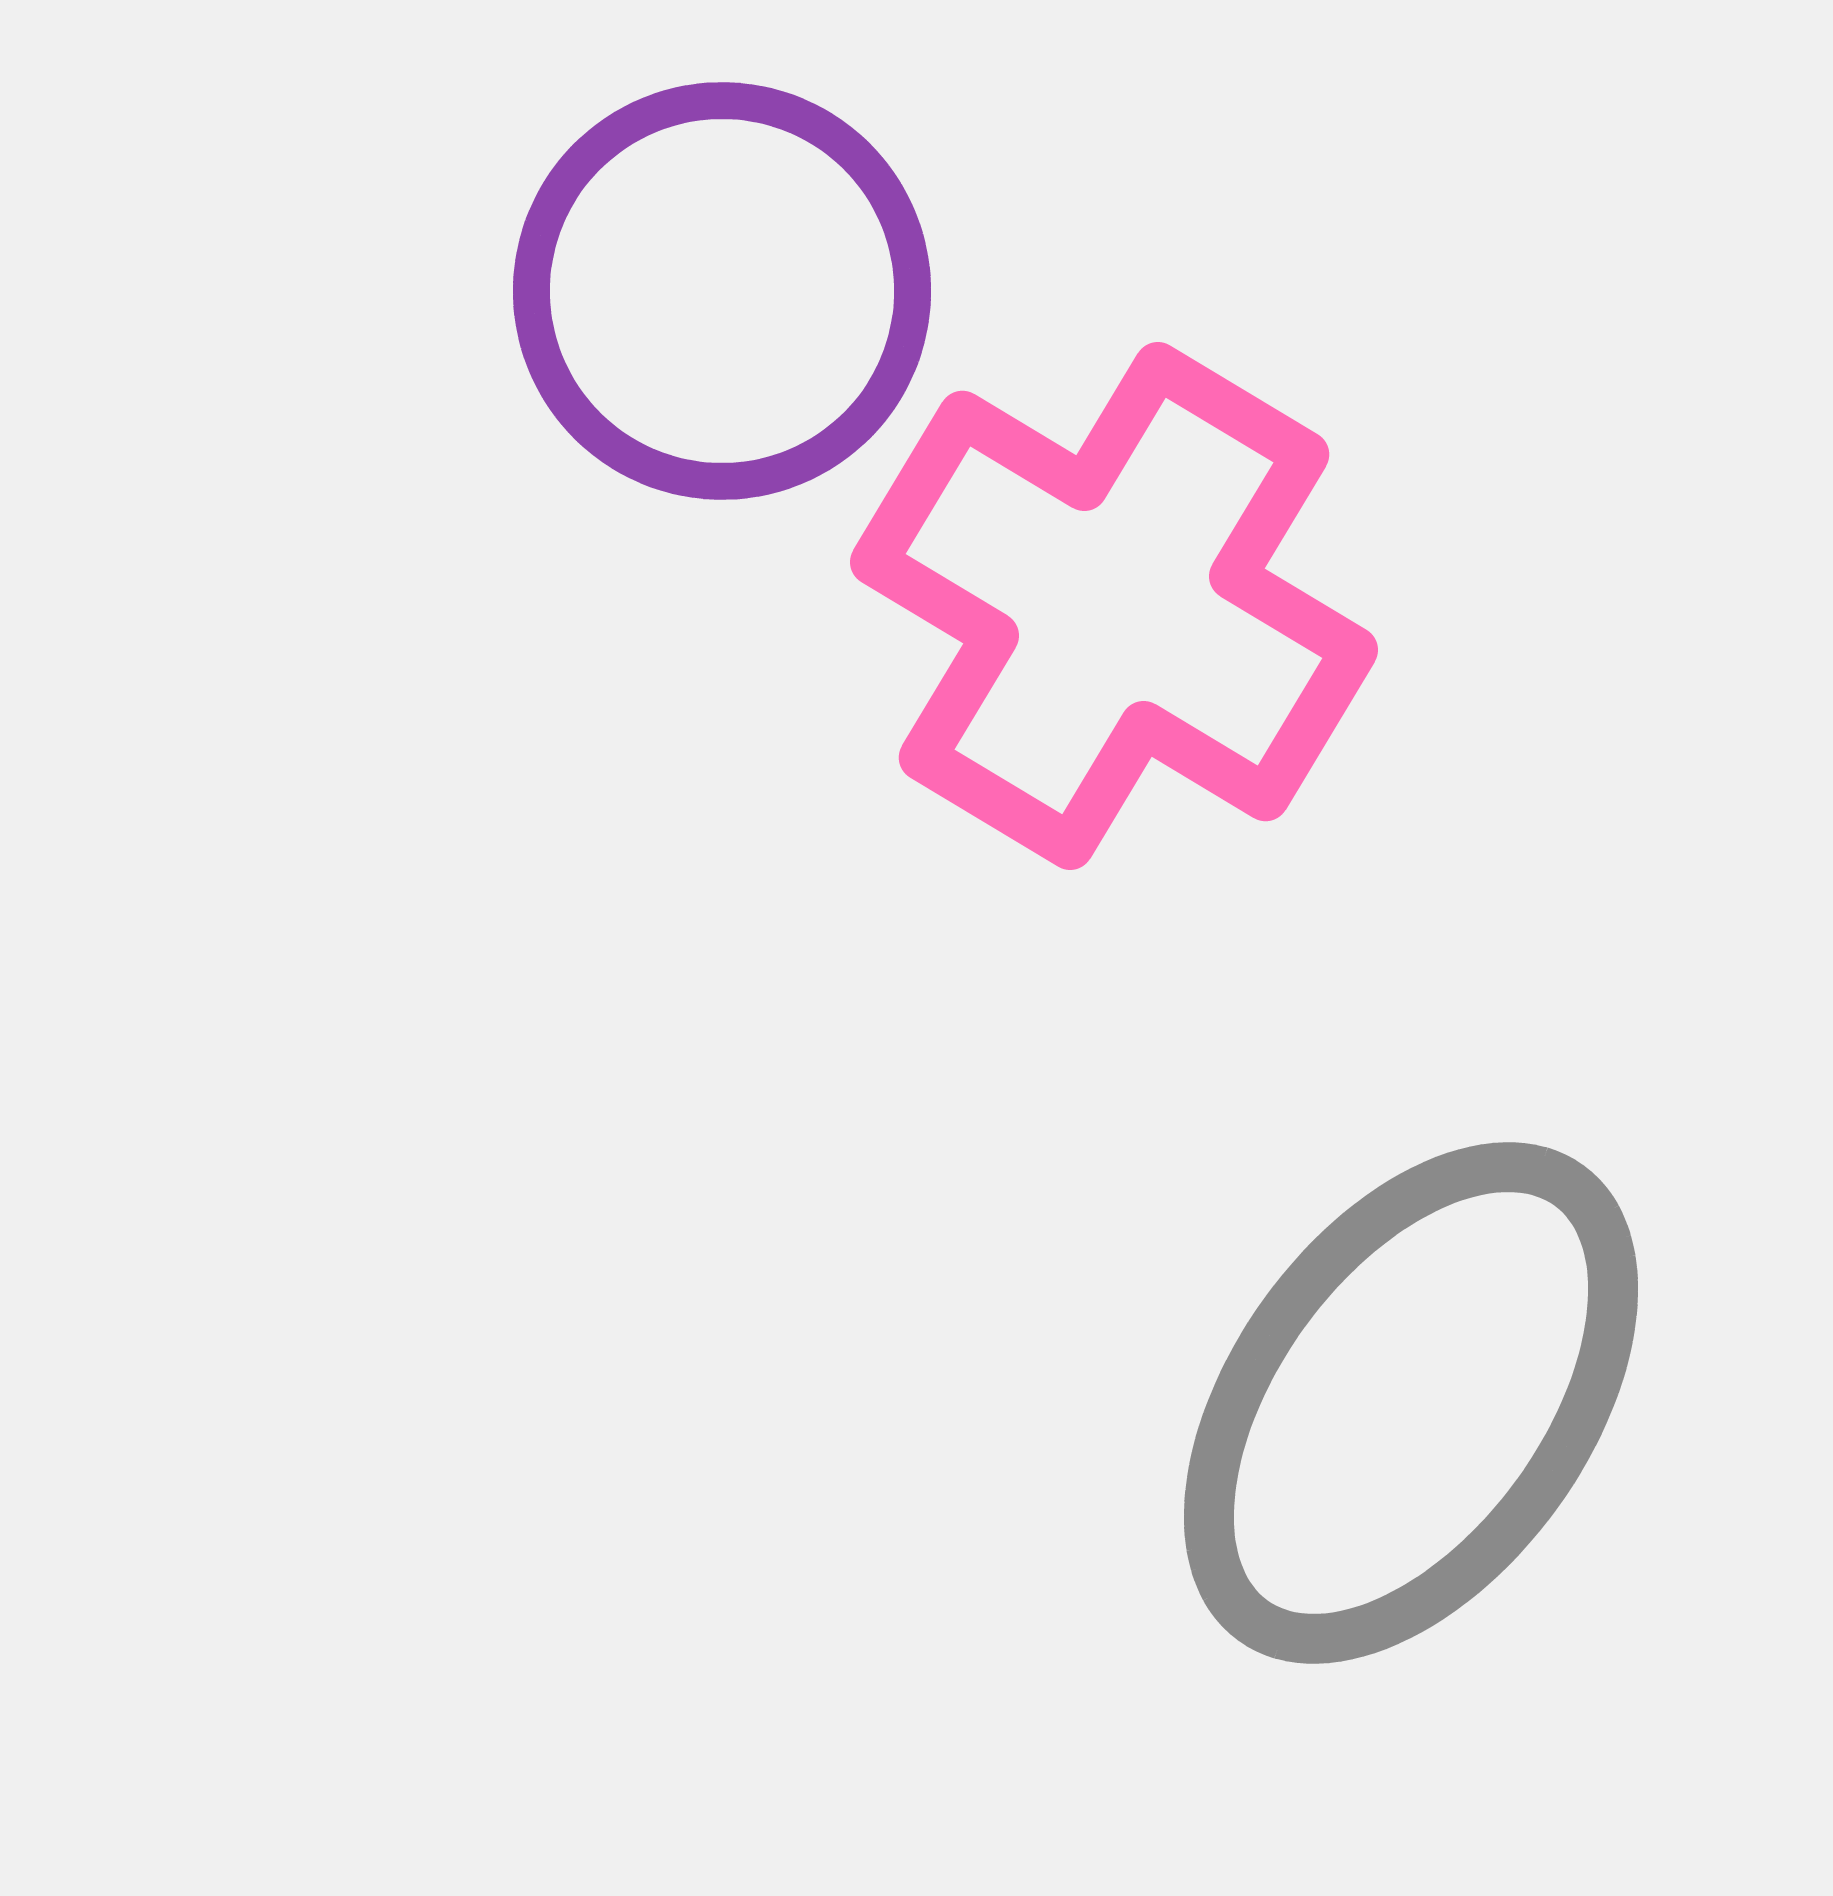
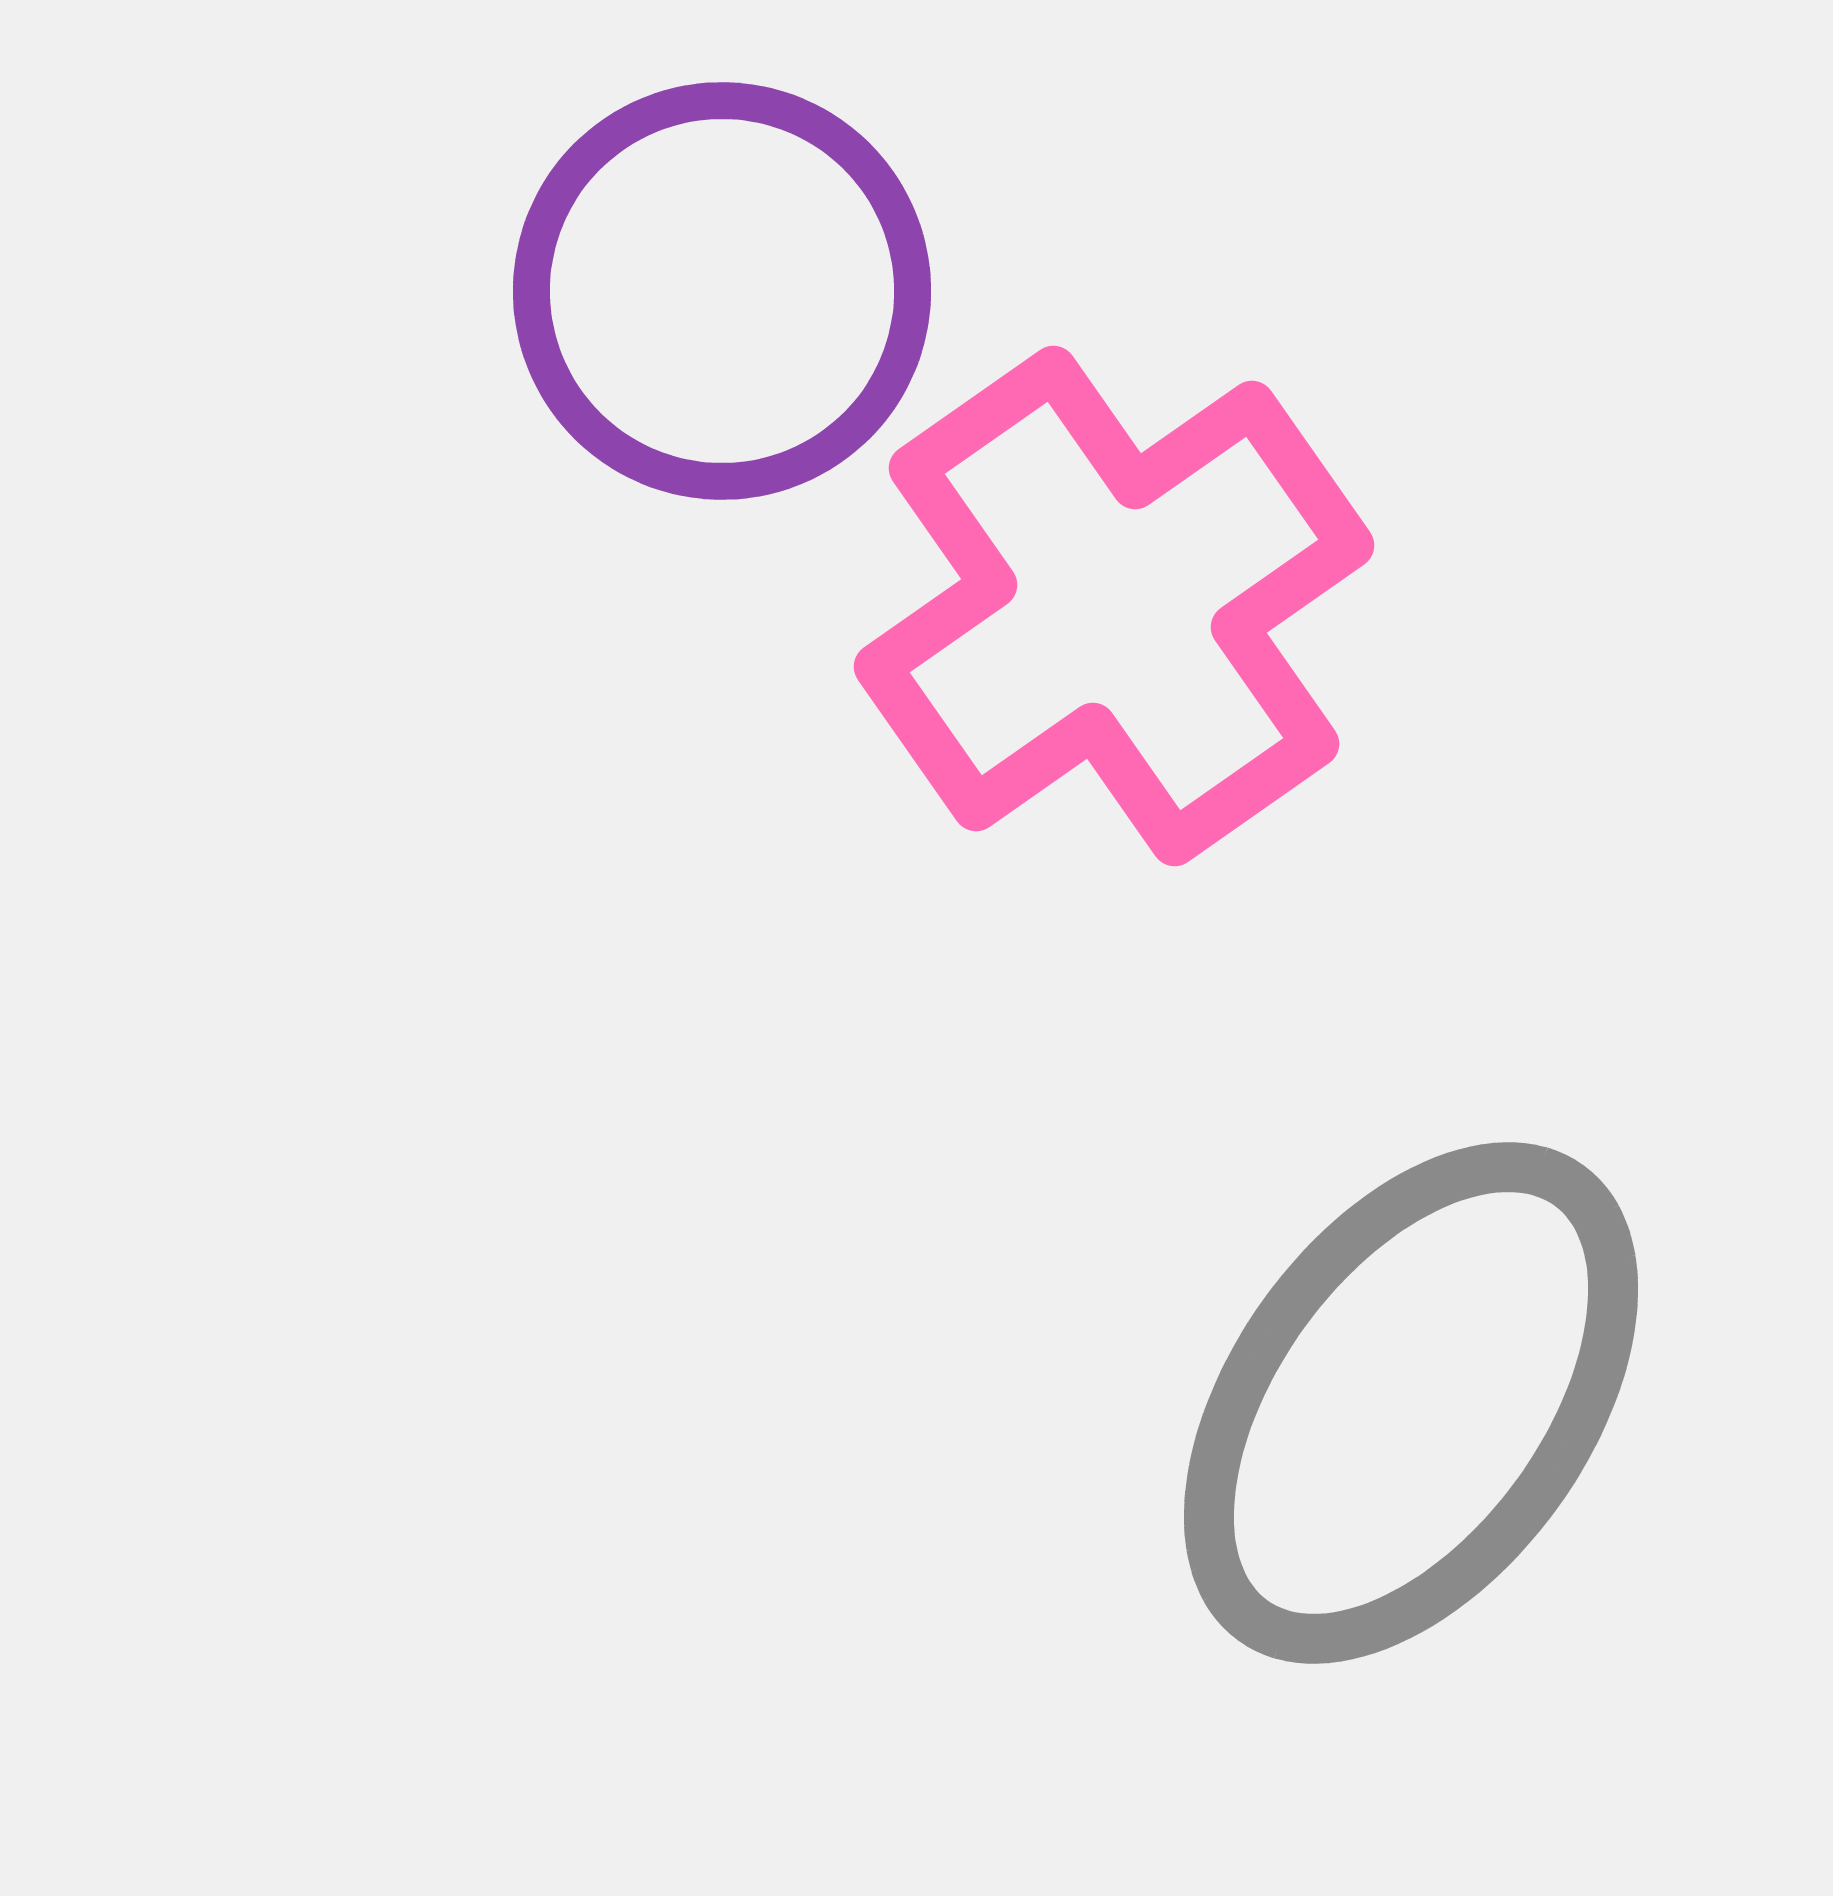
pink cross: rotated 24 degrees clockwise
